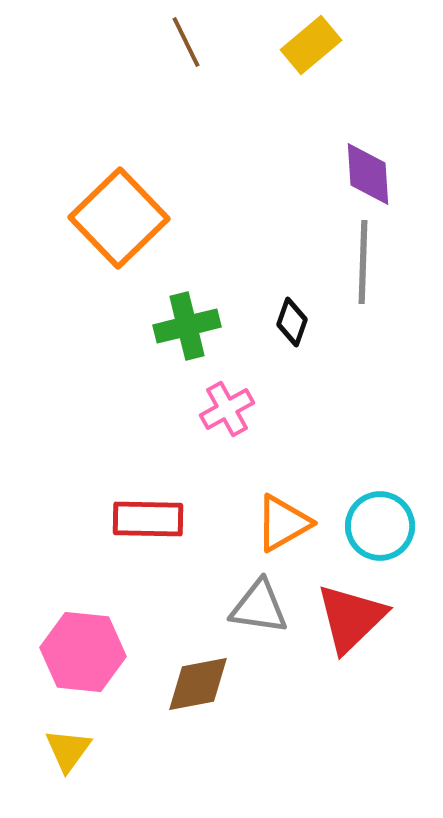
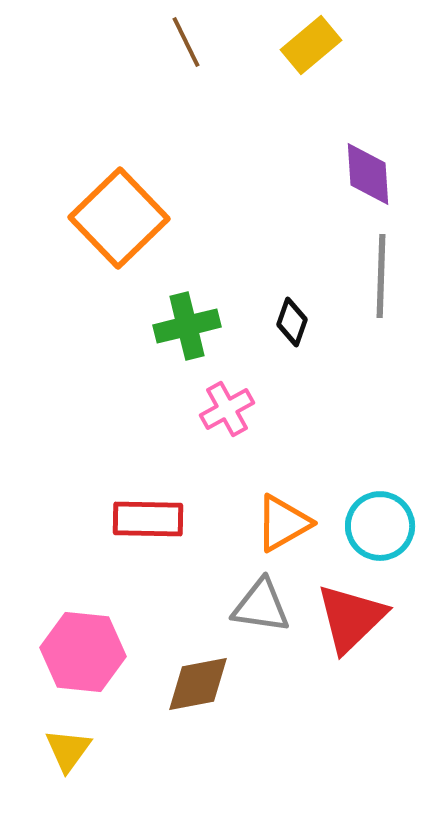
gray line: moved 18 px right, 14 px down
gray triangle: moved 2 px right, 1 px up
